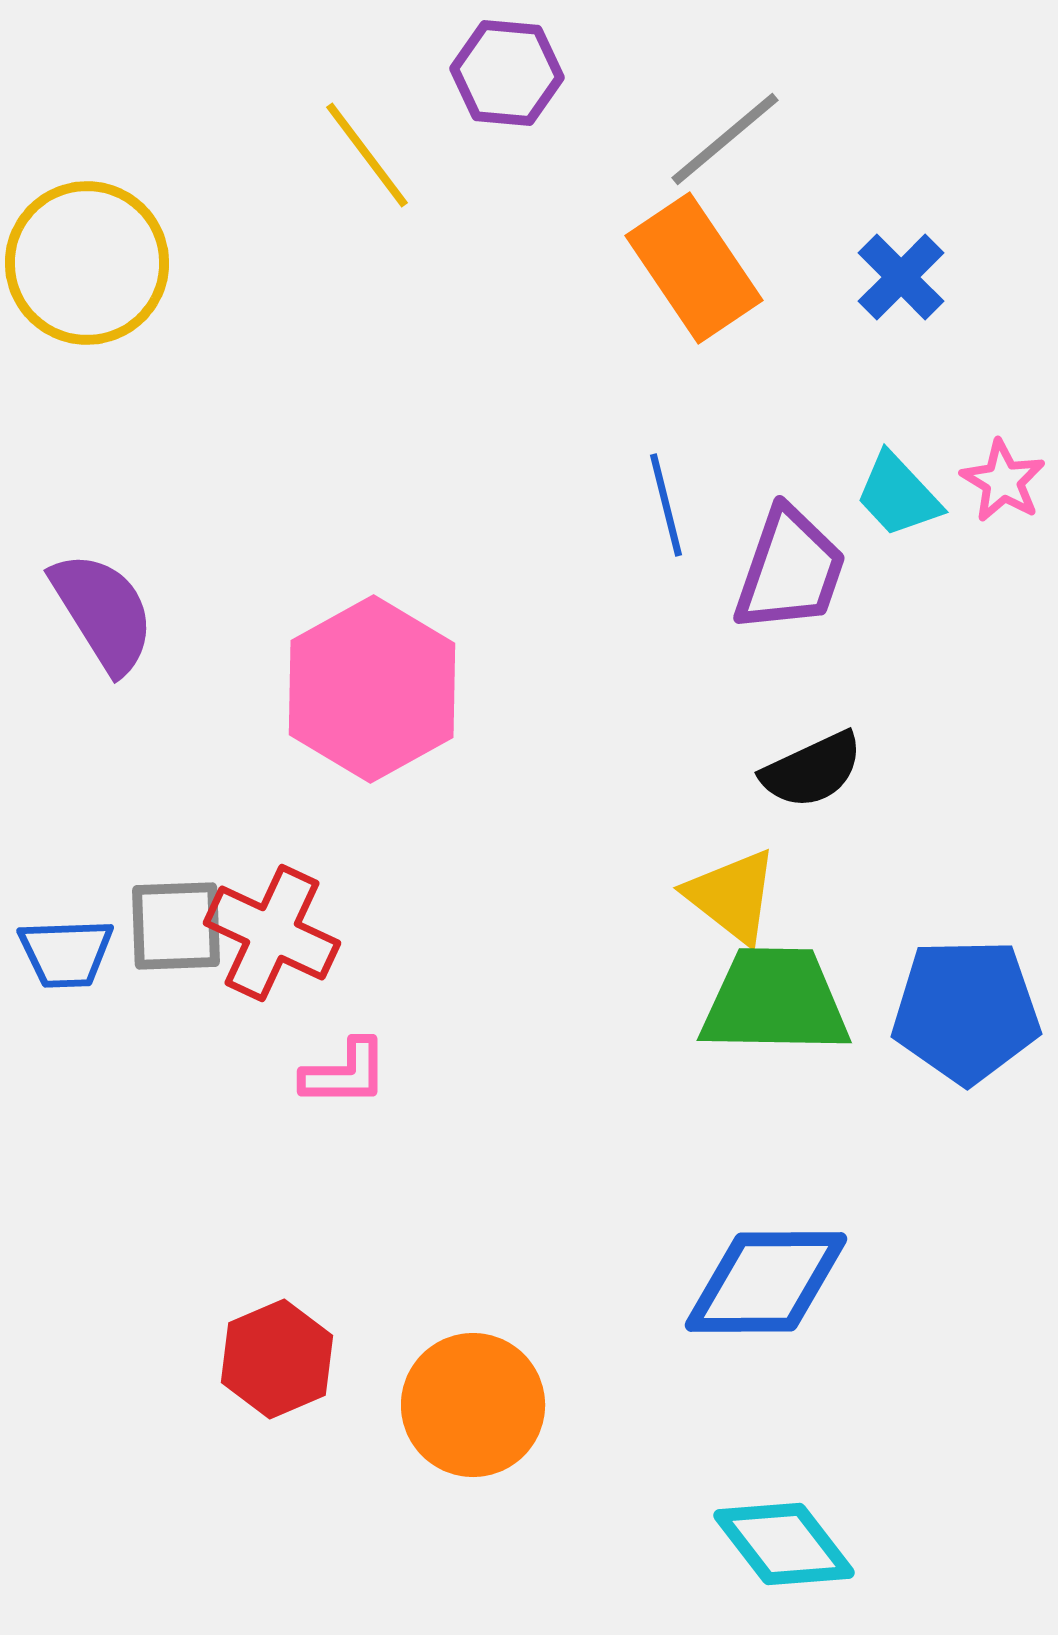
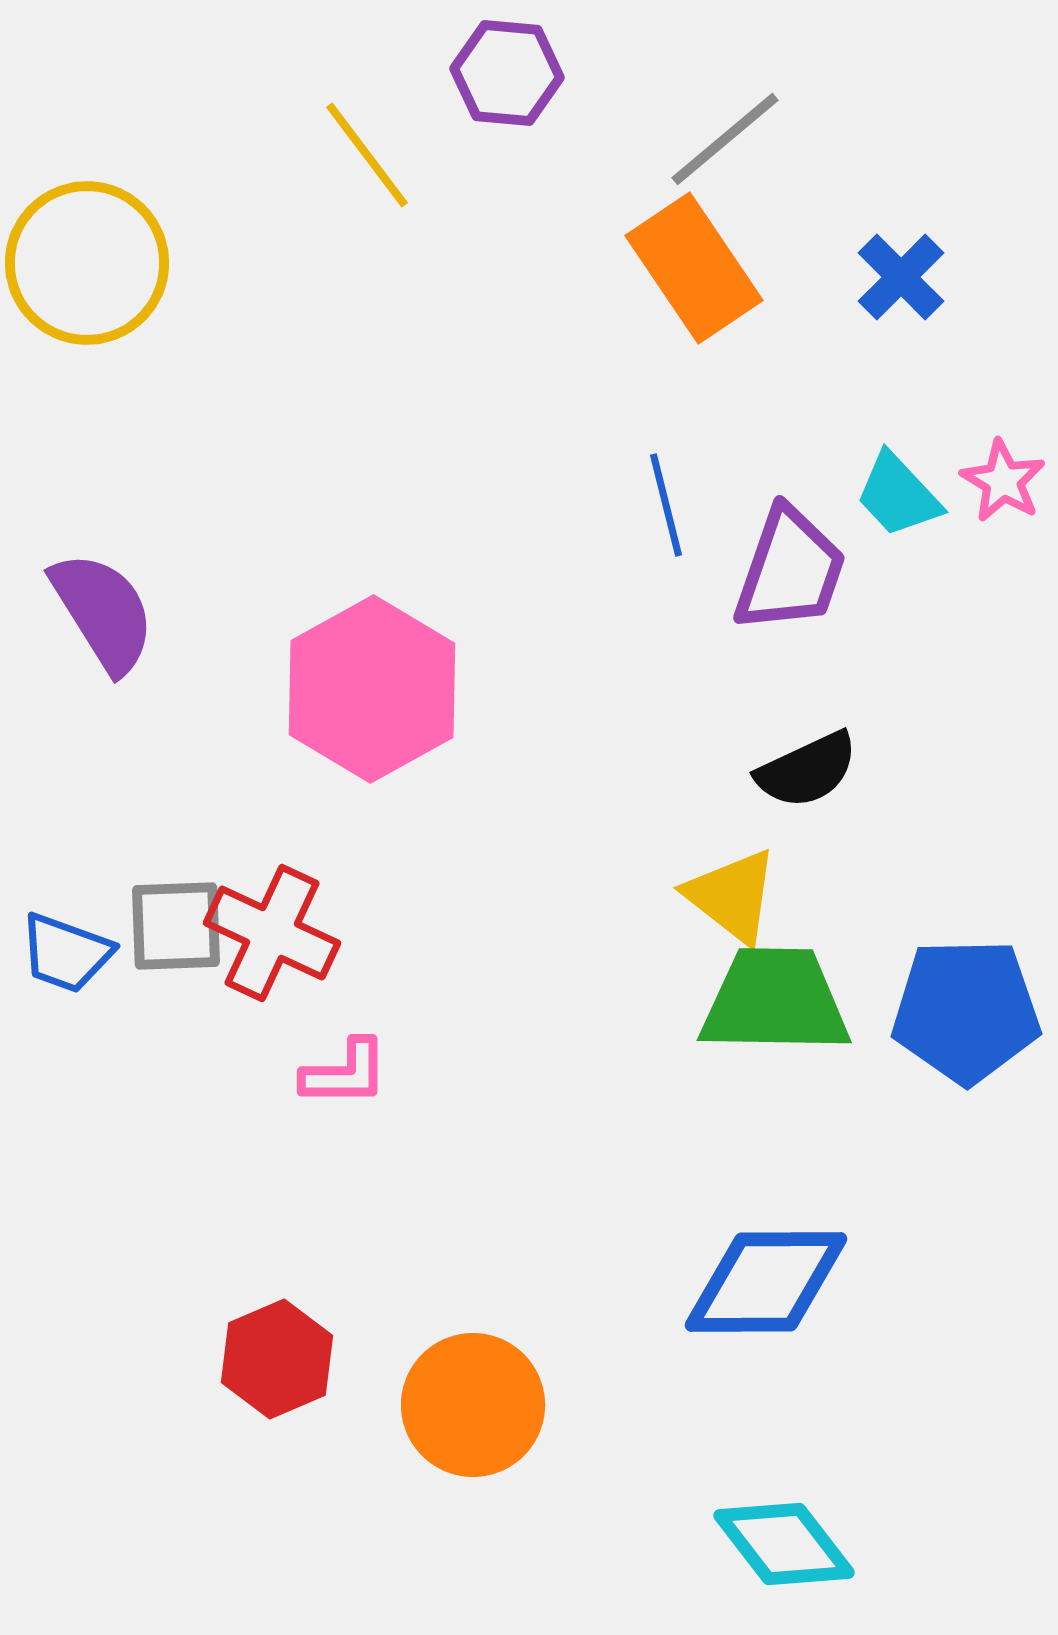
black semicircle: moved 5 px left
blue trapezoid: rotated 22 degrees clockwise
